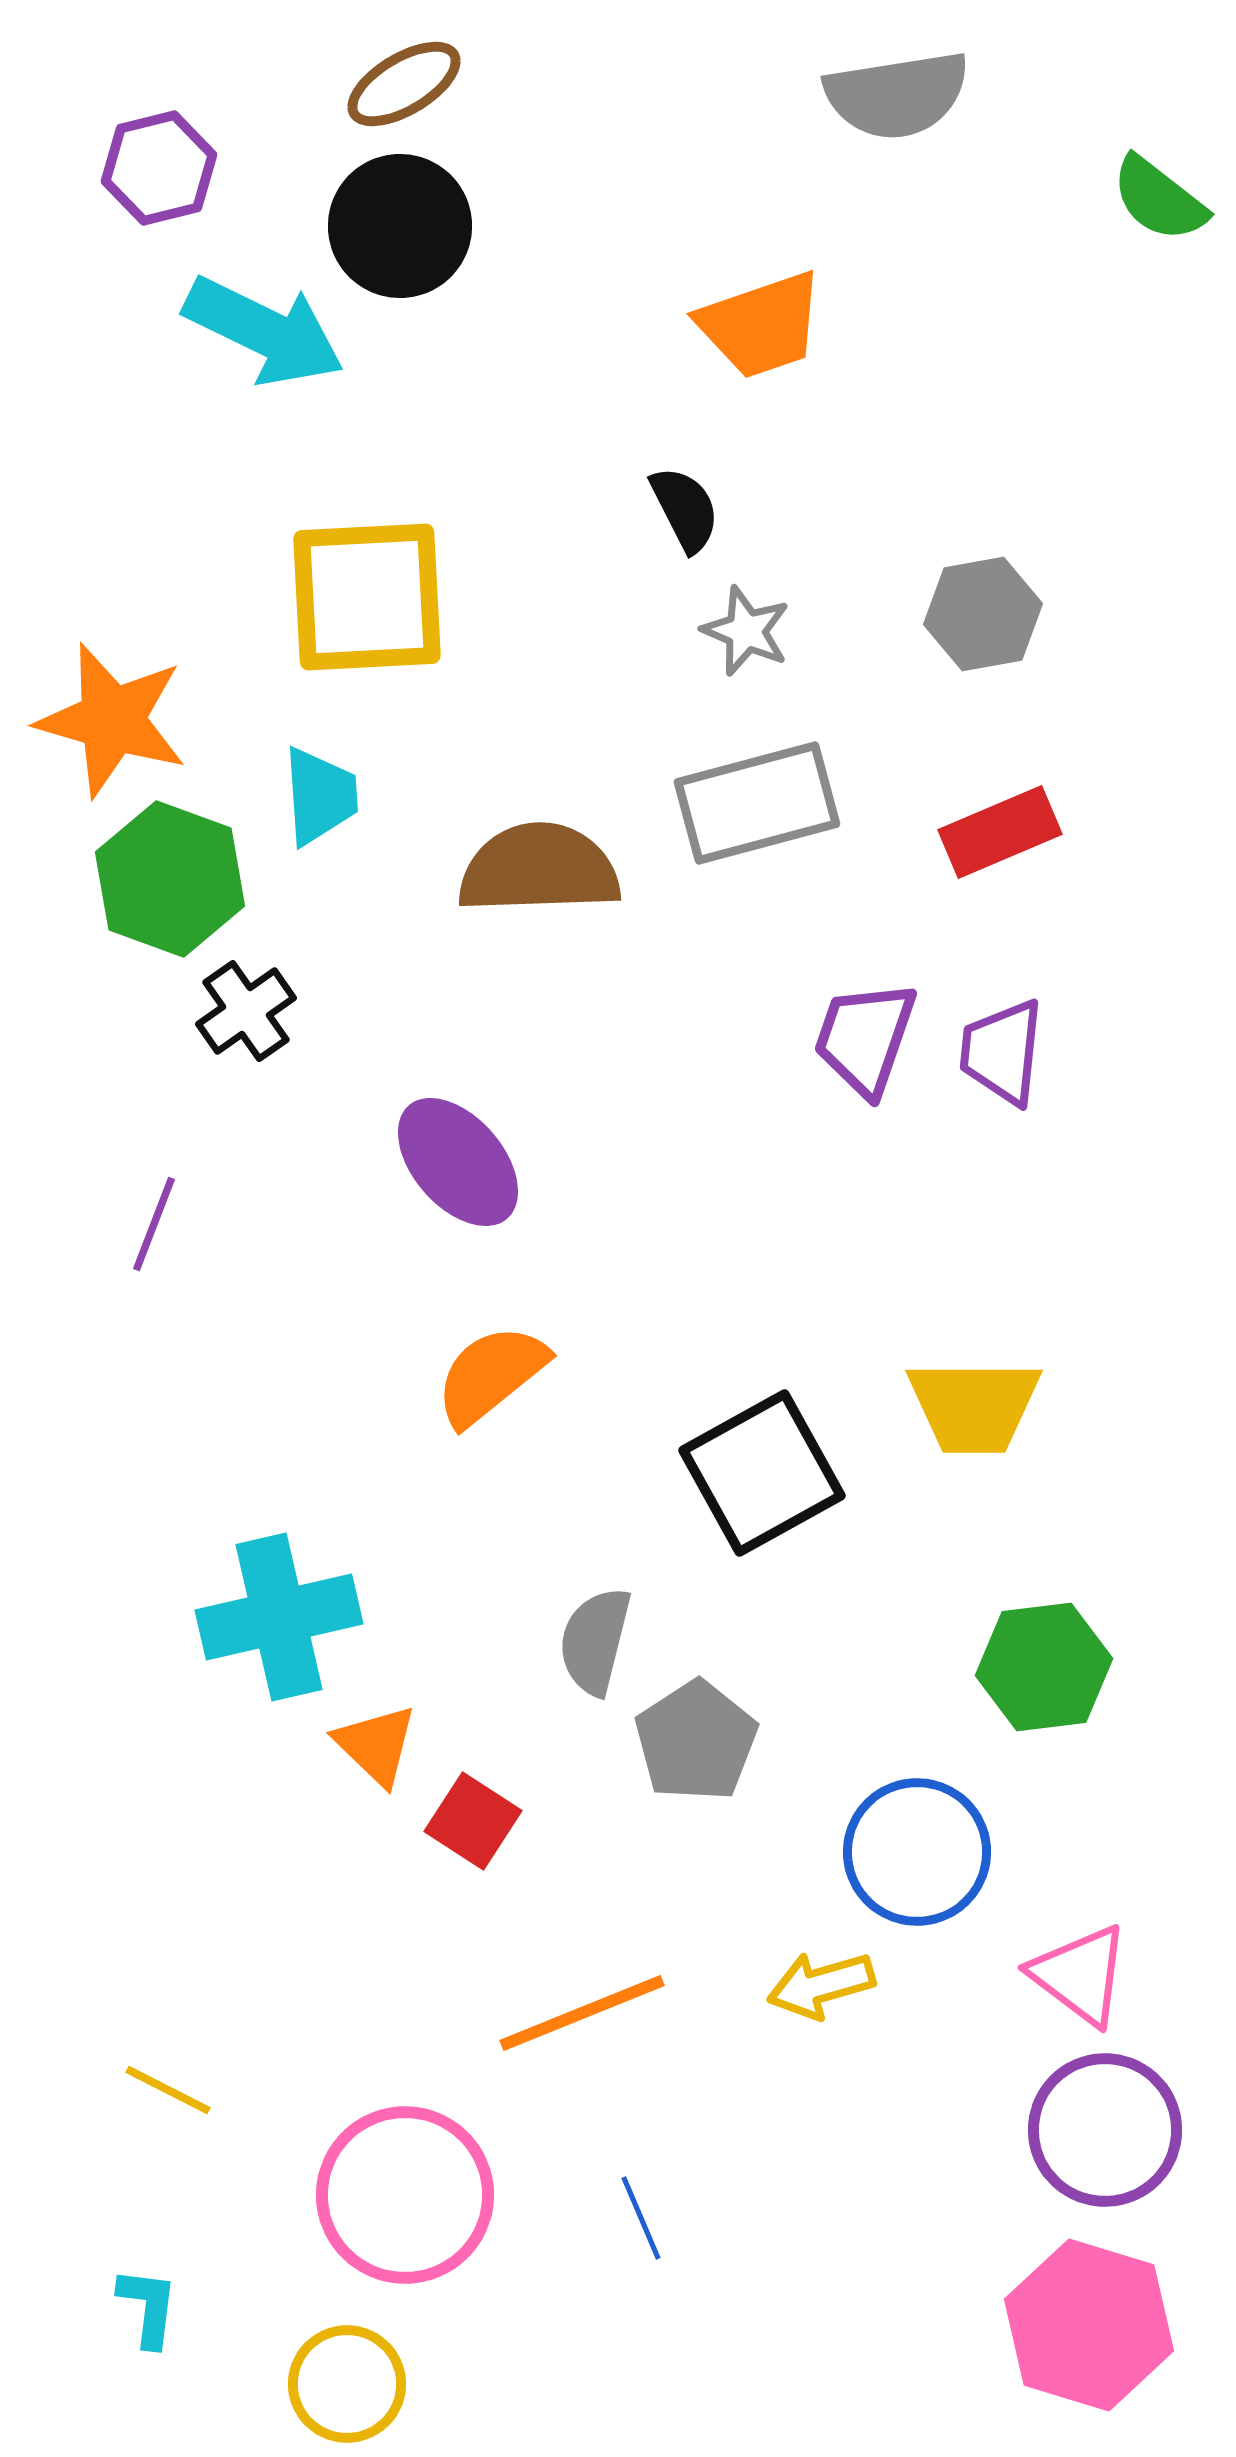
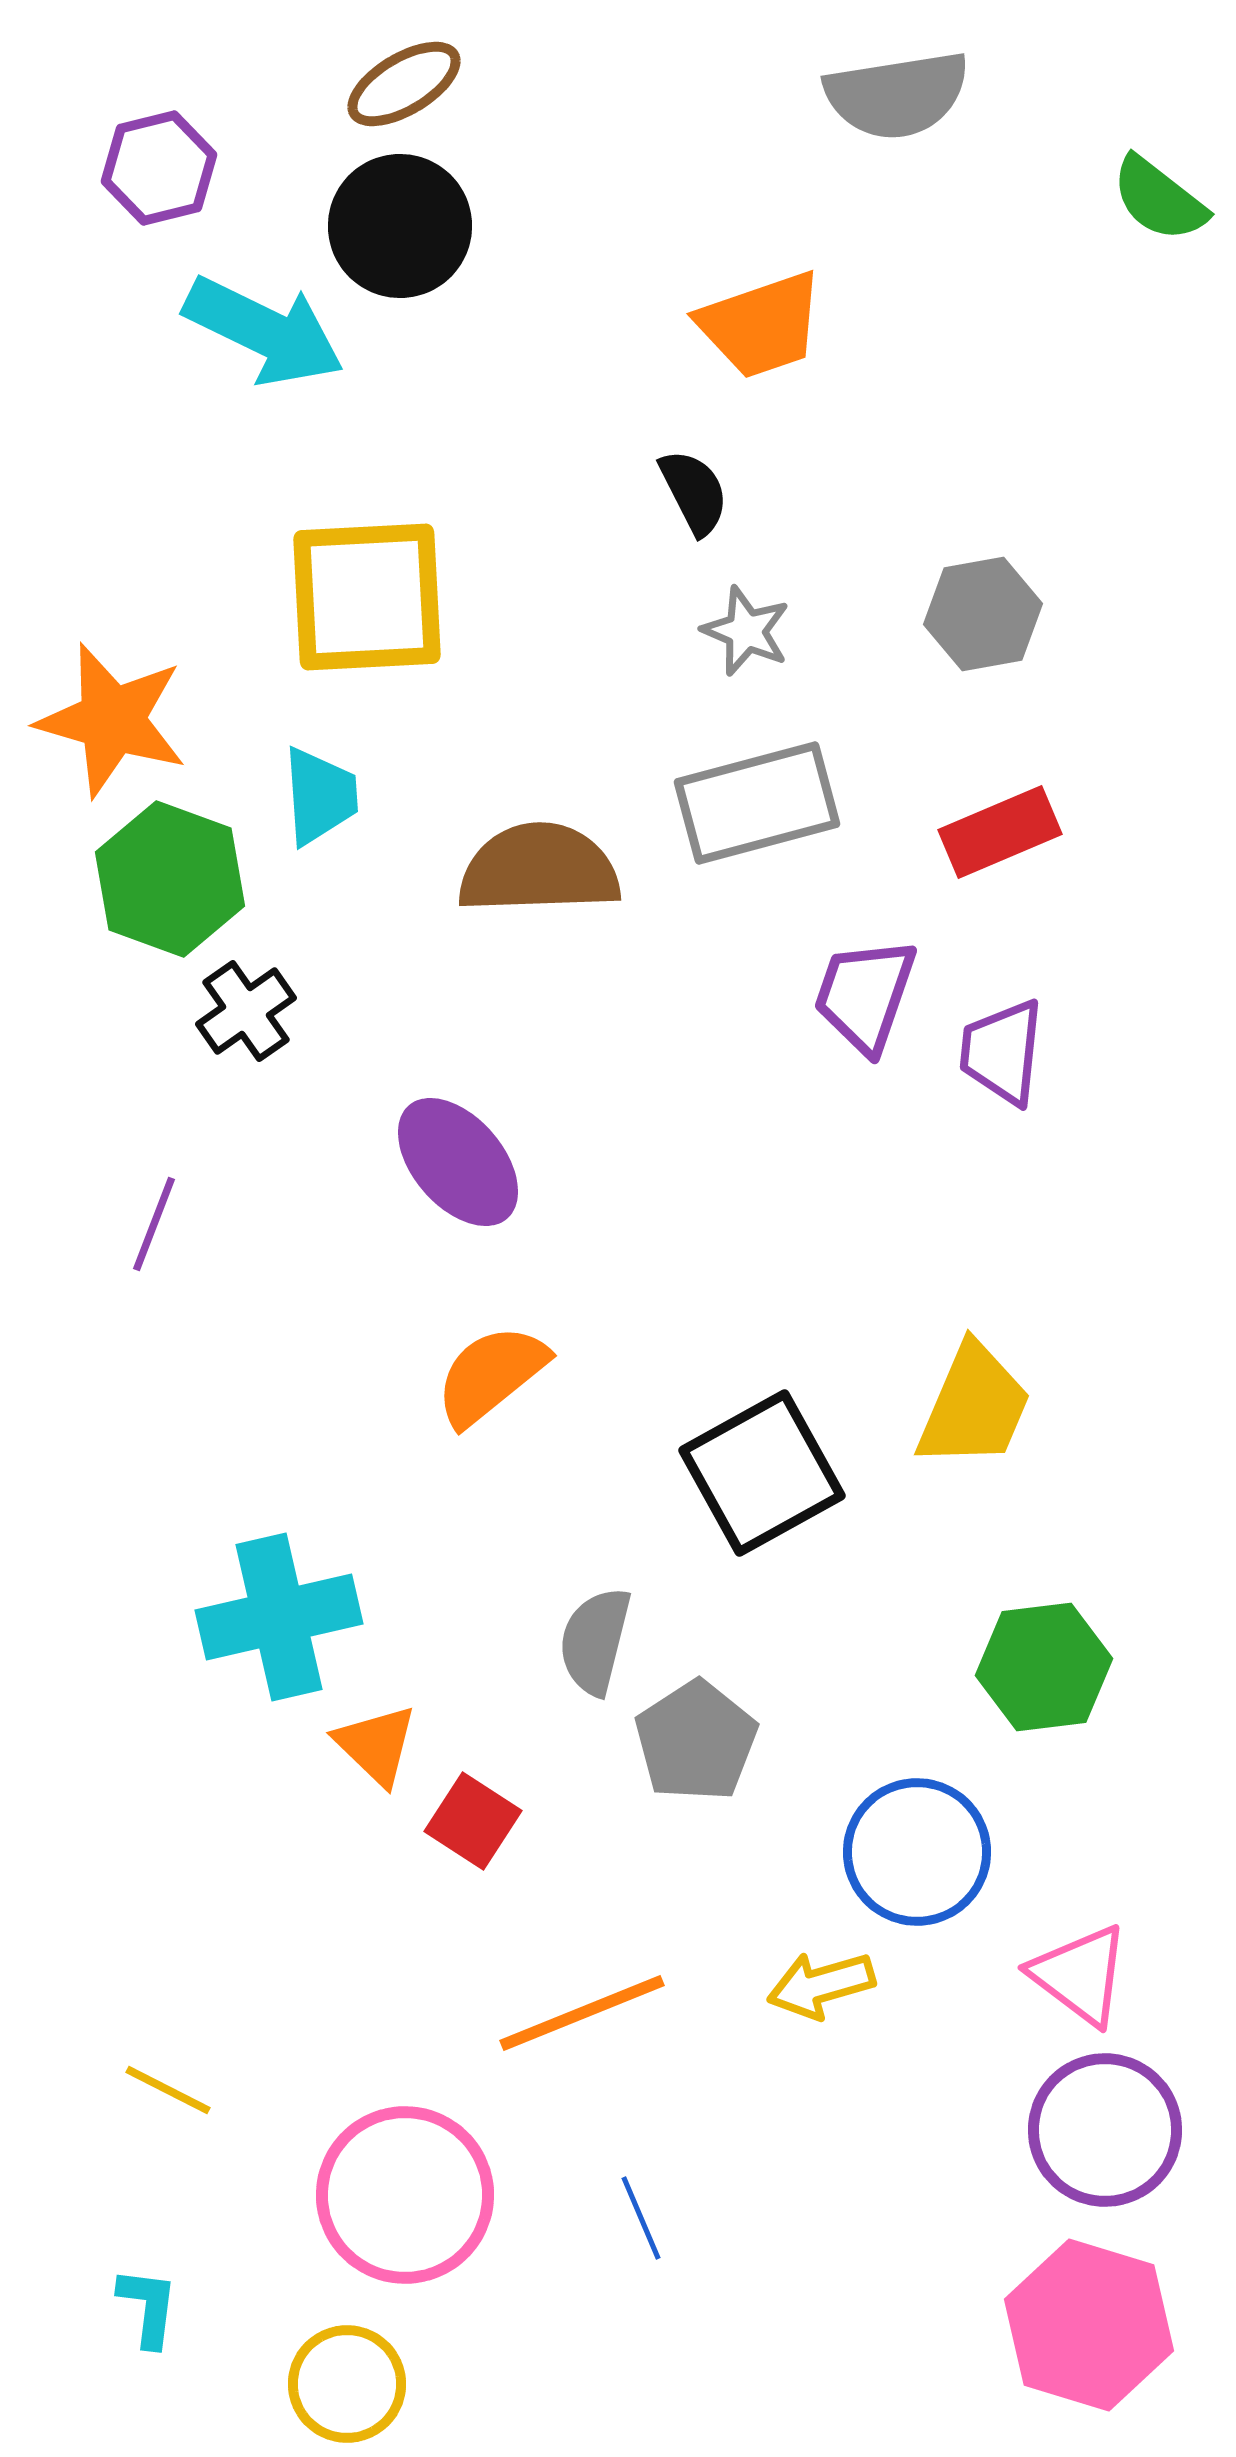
black semicircle at (685, 509): moved 9 px right, 17 px up
purple trapezoid at (865, 1038): moved 43 px up
yellow trapezoid at (974, 1406): rotated 67 degrees counterclockwise
